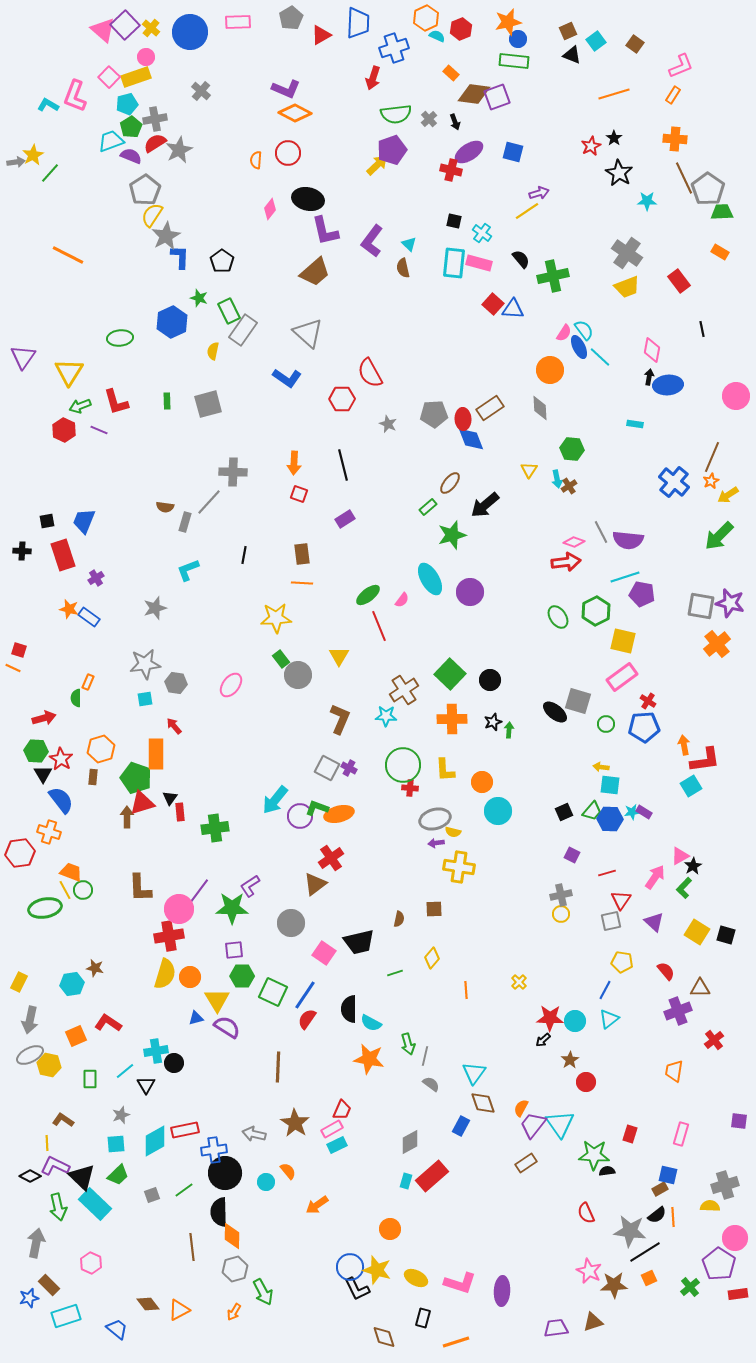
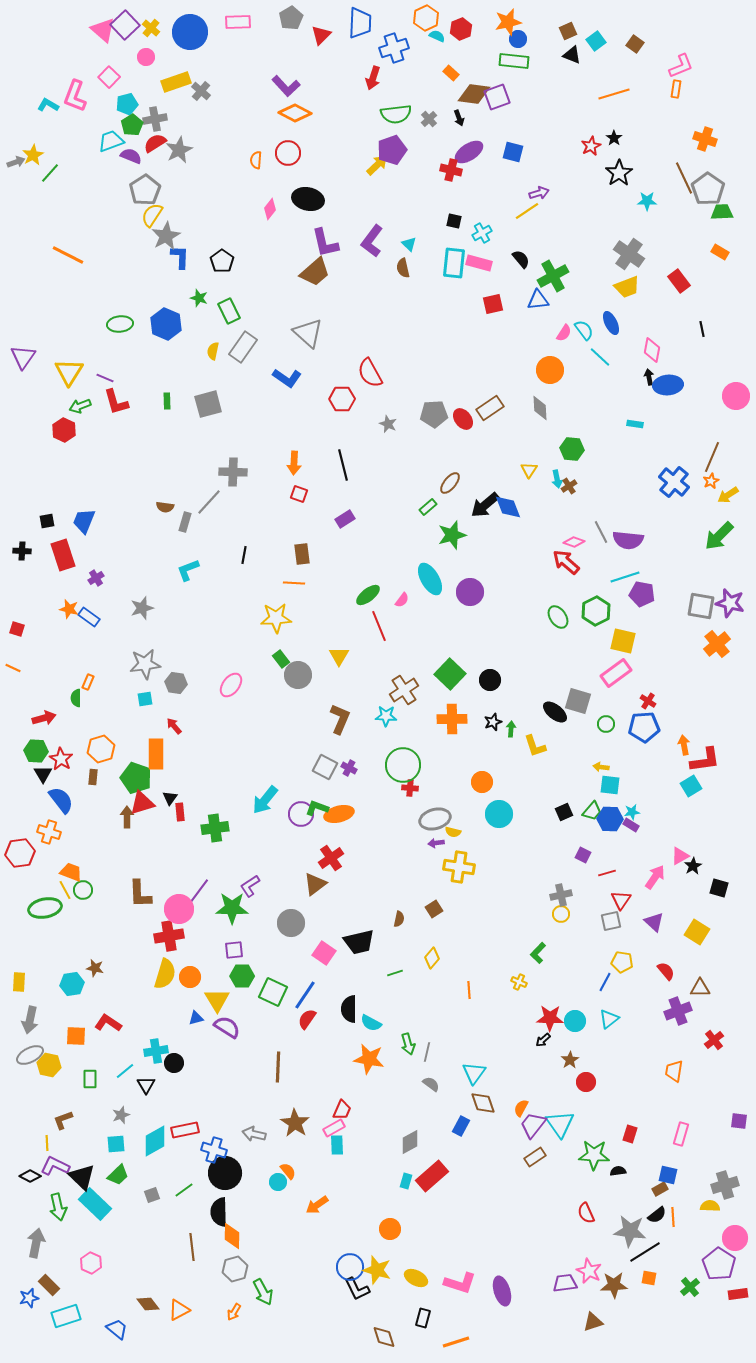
blue trapezoid at (358, 23): moved 2 px right
red triangle at (321, 35): rotated 15 degrees counterclockwise
yellow rectangle at (136, 77): moved 40 px right, 5 px down
purple L-shape at (286, 89): moved 3 px up; rotated 24 degrees clockwise
orange rectangle at (673, 95): moved 3 px right, 6 px up; rotated 24 degrees counterclockwise
black arrow at (455, 122): moved 4 px right, 4 px up
green pentagon at (131, 127): moved 1 px right, 2 px up
orange cross at (675, 139): moved 30 px right; rotated 15 degrees clockwise
gray arrow at (16, 162): rotated 12 degrees counterclockwise
black star at (619, 173): rotated 8 degrees clockwise
purple L-shape at (325, 231): moved 12 px down
cyan cross at (482, 233): rotated 24 degrees clockwise
gray cross at (627, 253): moved 2 px right, 1 px down
green cross at (553, 276): rotated 16 degrees counterclockwise
red square at (493, 304): rotated 35 degrees clockwise
blue triangle at (513, 309): moved 25 px right, 9 px up; rotated 10 degrees counterclockwise
blue hexagon at (172, 322): moved 6 px left, 2 px down; rotated 12 degrees counterclockwise
gray rectangle at (243, 330): moved 17 px down
green ellipse at (120, 338): moved 14 px up
blue ellipse at (579, 347): moved 32 px right, 24 px up
black arrow at (649, 377): rotated 21 degrees counterclockwise
red ellipse at (463, 419): rotated 35 degrees counterclockwise
purple line at (99, 430): moved 6 px right, 52 px up
blue diamond at (471, 439): moved 37 px right, 68 px down
red arrow at (566, 562): rotated 132 degrees counterclockwise
orange line at (302, 583): moved 8 px left
gray star at (155, 608): moved 13 px left
red square at (19, 650): moved 2 px left, 21 px up
pink rectangle at (622, 677): moved 6 px left, 4 px up
green arrow at (509, 730): moved 2 px right, 1 px up
gray square at (327, 768): moved 2 px left, 1 px up
yellow L-shape at (445, 770): moved 90 px right, 24 px up; rotated 15 degrees counterclockwise
cyan arrow at (275, 800): moved 10 px left
cyan circle at (498, 811): moved 1 px right, 3 px down
purple rectangle at (644, 812): moved 13 px left, 13 px down
purple circle at (300, 816): moved 1 px right, 2 px up
purple square at (572, 855): moved 11 px right
brown L-shape at (140, 888): moved 6 px down
green L-shape at (684, 888): moved 146 px left, 65 px down
brown square at (434, 909): rotated 30 degrees counterclockwise
black square at (726, 935): moved 7 px left, 47 px up
yellow rectangle at (19, 982): rotated 24 degrees counterclockwise
yellow cross at (519, 982): rotated 21 degrees counterclockwise
orange line at (466, 990): moved 3 px right
blue line at (605, 990): moved 8 px up
orange square at (76, 1036): rotated 25 degrees clockwise
gray line at (425, 1056): moved 2 px right, 4 px up
brown L-shape at (63, 1120): rotated 55 degrees counterclockwise
pink rectangle at (332, 1129): moved 2 px right, 1 px up
cyan rectangle at (337, 1145): rotated 66 degrees counterclockwise
blue cross at (214, 1150): rotated 25 degrees clockwise
brown rectangle at (526, 1163): moved 9 px right, 6 px up
black semicircle at (607, 1171): moved 11 px right
cyan circle at (266, 1182): moved 12 px right
orange square at (649, 1278): rotated 35 degrees clockwise
purple ellipse at (502, 1291): rotated 20 degrees counterclockwise
purple trapezoid at (556, 1328): moved 9 px right, 45 px up
